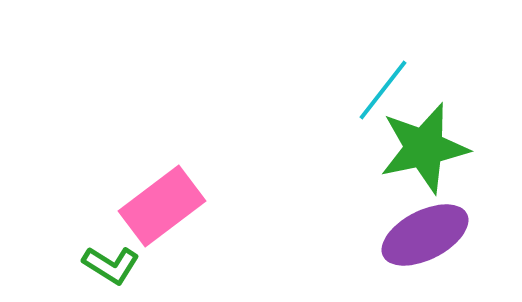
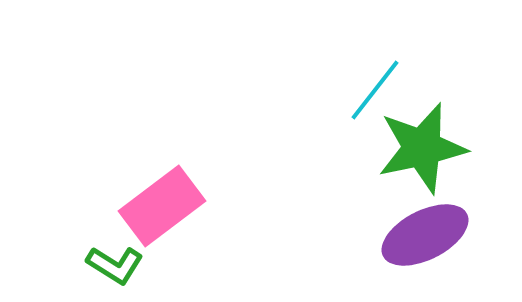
cyan line: moved 8 px left
green star: moved 2 px left
green L-shape: moved 4 px right
